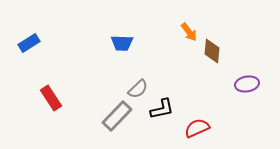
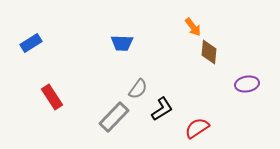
orange arrow: moved 4 px right, 5 px up
blue rectangle: moved 2 px right
brown diamond: moved 3 px left, 1 px down
gray semicircle: rotated 10 degrees counterclockwise
red rectangle: moved 1 px right, 1 px up
black L-shape: rotated 20 degrees counterclockwise
gray rectangle: moved 3 px left, 1 px down
red semicircle: rotated 10 degrees counterclockwise
